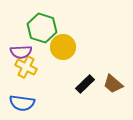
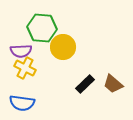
green hexagon: rotated 12 degrees counterclockwise
purple semicircle: moved 1 px up
yellow cross: moved 1 px left, 1 px down
